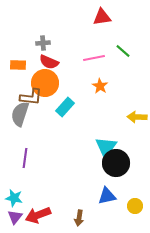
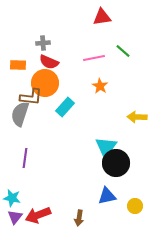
cyan star: moved 2 px left
